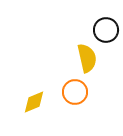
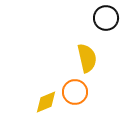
black circle: moved 12 px up
yellow diamond: moved 12 px right
